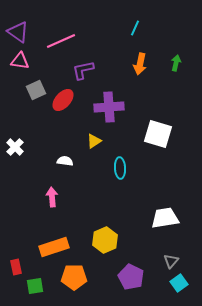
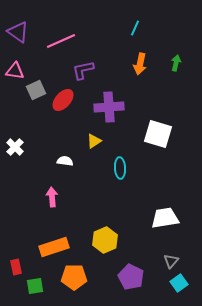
pink triangle: moved 5 px left, 10 px down
